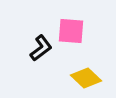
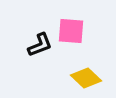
black L-shape: moved 1 px left, 3 px up; rotated 16 degrees clockwise
